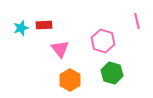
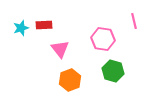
pink line: moved 3 px left
pink hexagon: moved 2 px up; rotated 10 degrees counterclockwise
green hexagon: moved 1 px right, 2 px up
orange hexagon: rotated 10 degrees clockwise
